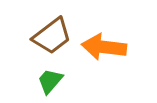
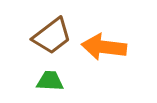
green trapezoid: rotated 52 degrees clockwise
